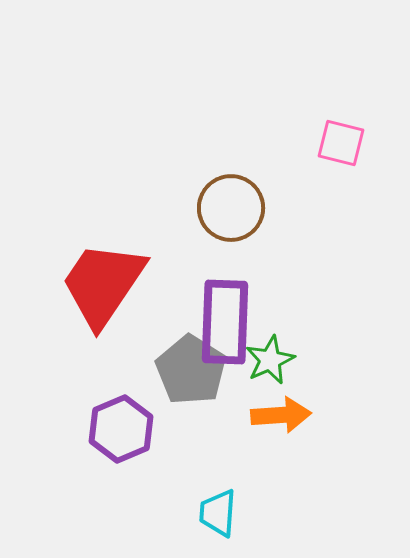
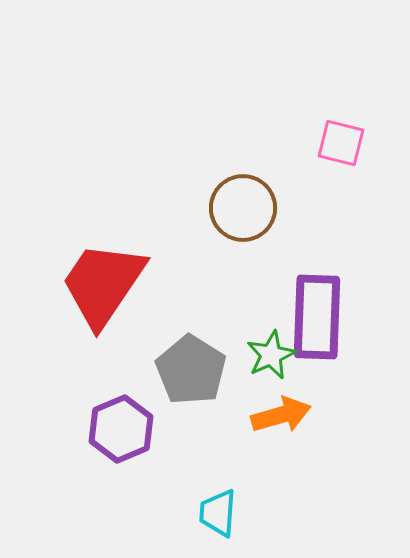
brown circle: moved 12 px right
purple rectangle: moved 92 px right, 5 px up
green star: moved 1 px right, 5 px up
orange arrow: rotated 12 degrees counterclockwise
